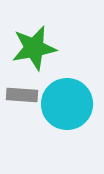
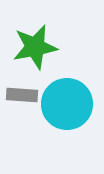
green star: moved 1 px right, 1 px up
